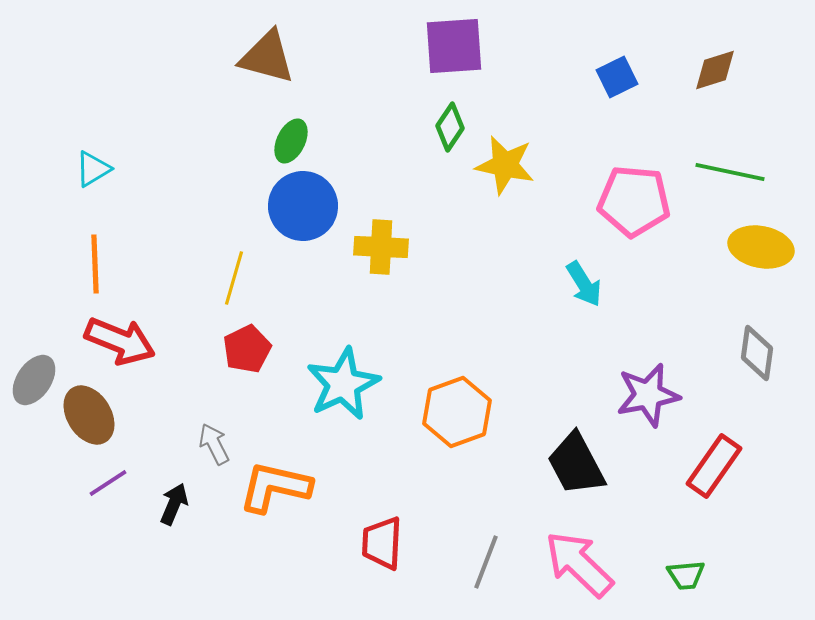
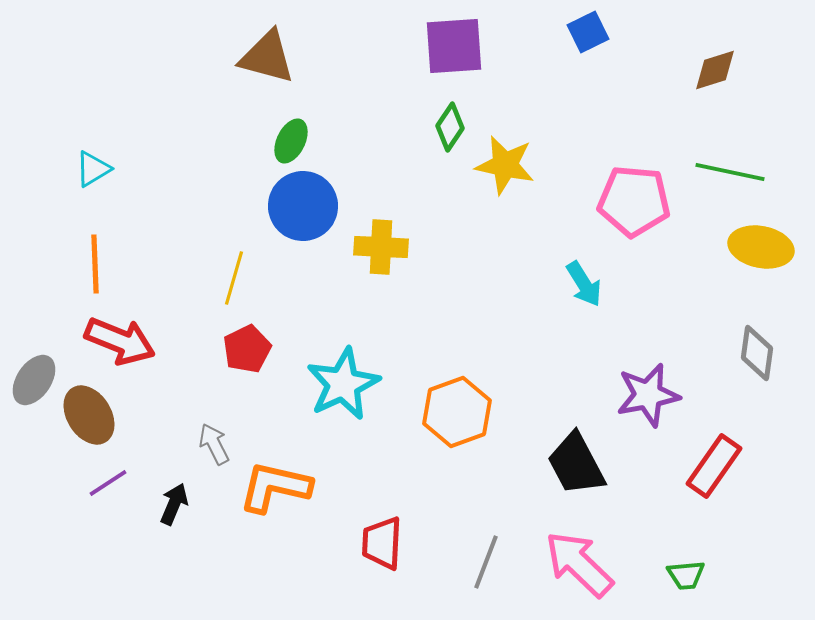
blue square: moved 29 px left, 45 px up
